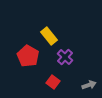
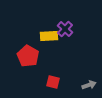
yellow rectangle: rotated 54 degrees counterclockwise
purple cross: moved 28 px up
red square: rotated 24 degrees counterclockwise
